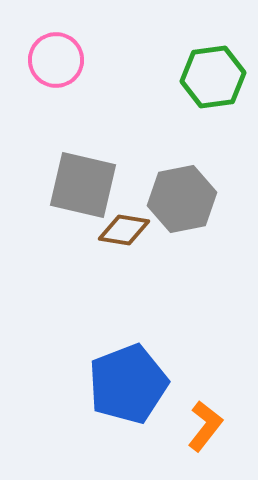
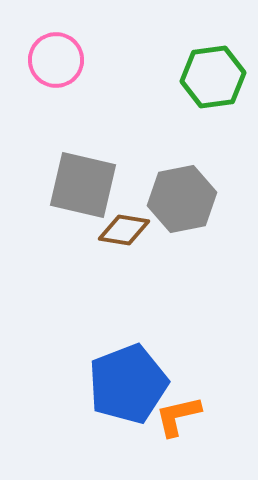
orange L-shape: moved 27 px left, 10 px up; rotated 141 degrees counterclockwise
